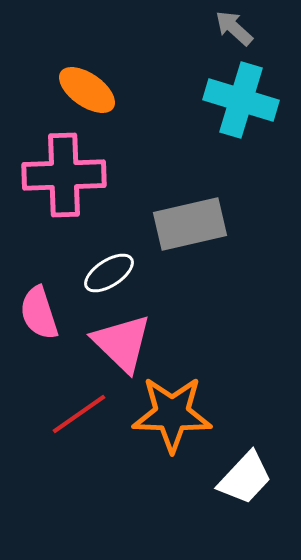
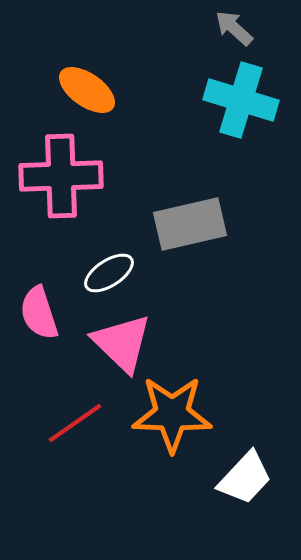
pink cross: moved 3 px left, 1 px down
red line: moved 4 px left, 9 px down
